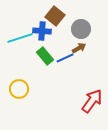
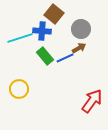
brown square: moved 1 px left, 2 px up
